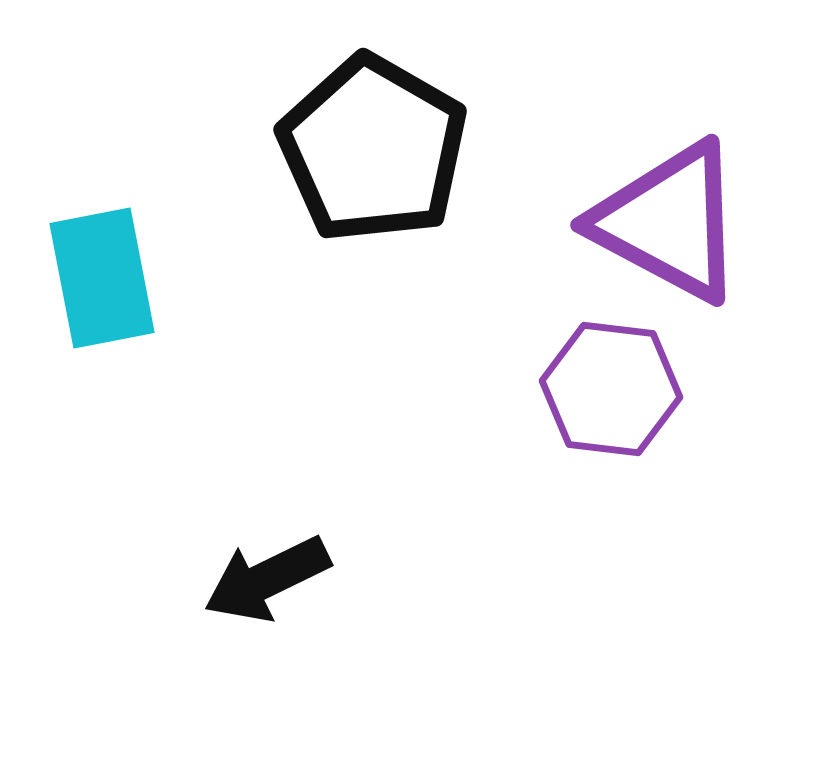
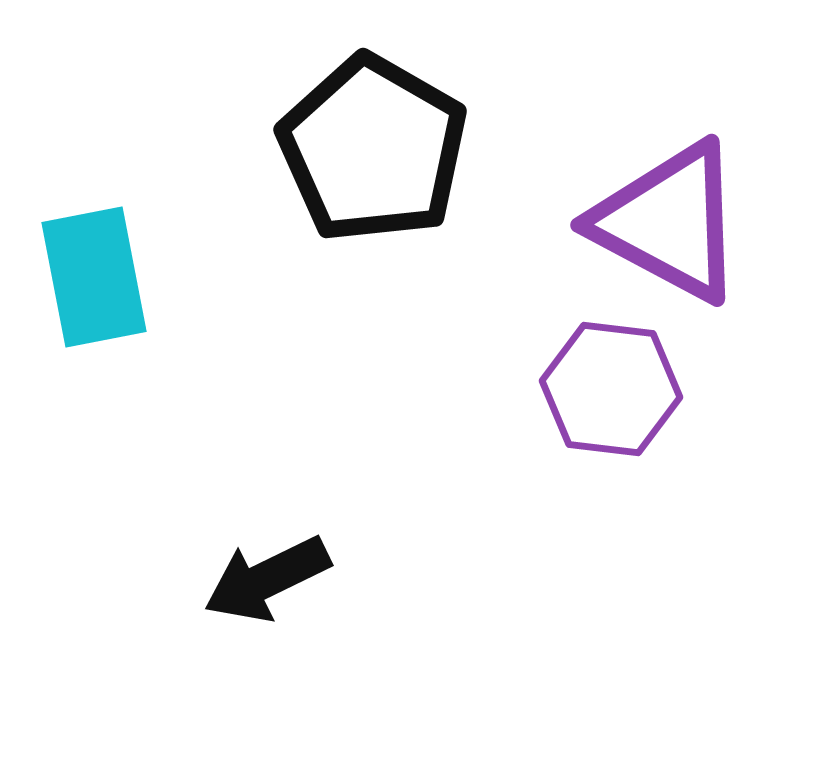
cyan rectangle: moved 8 px left, 1 px up
